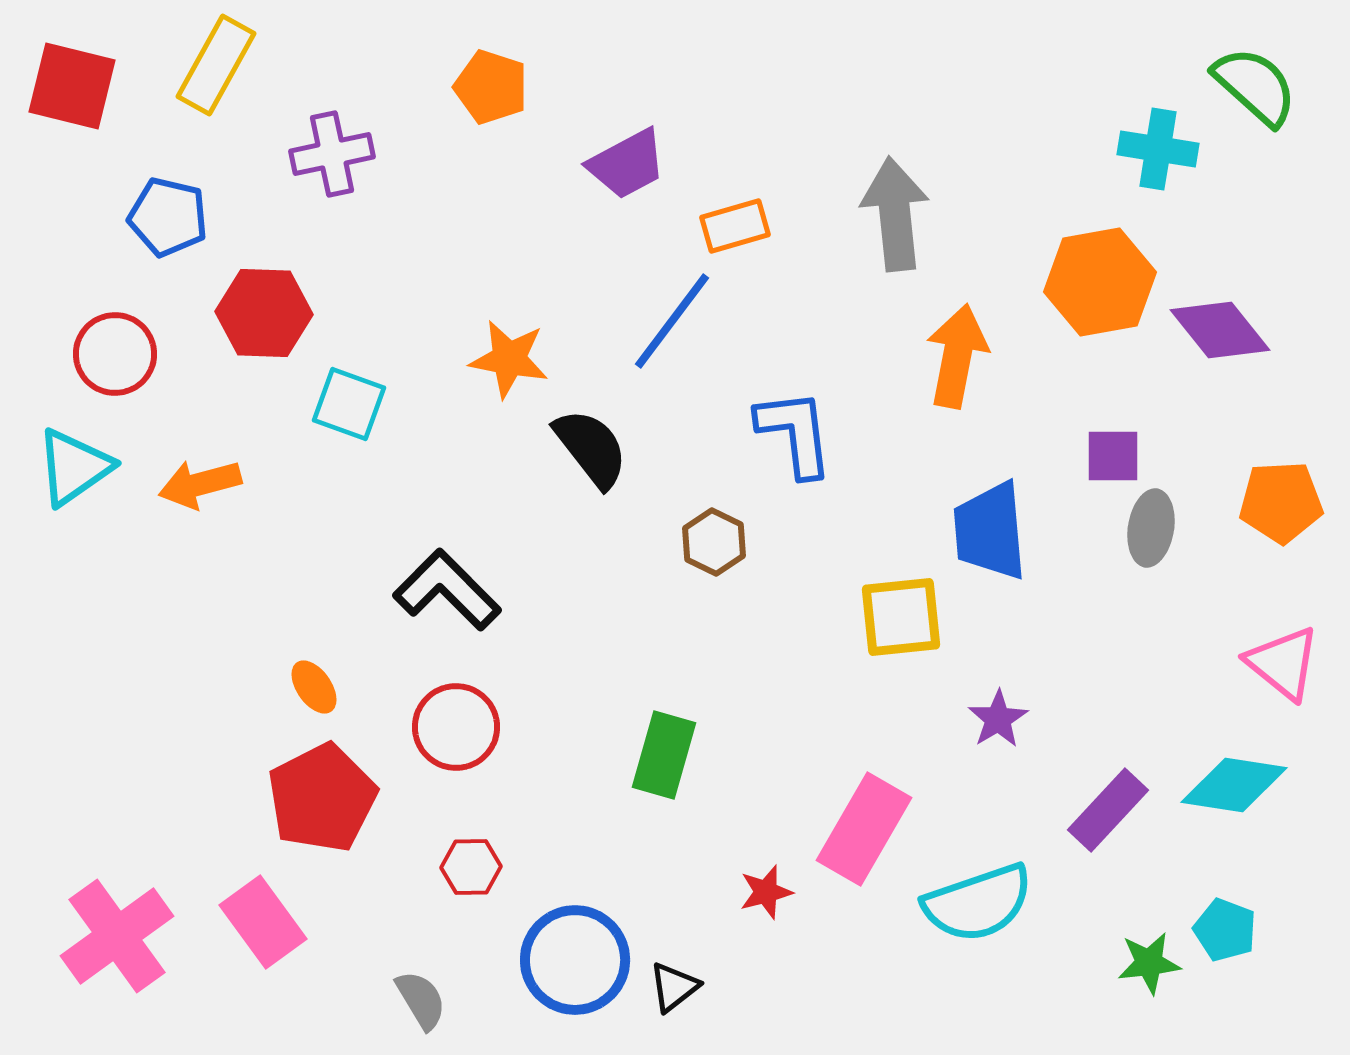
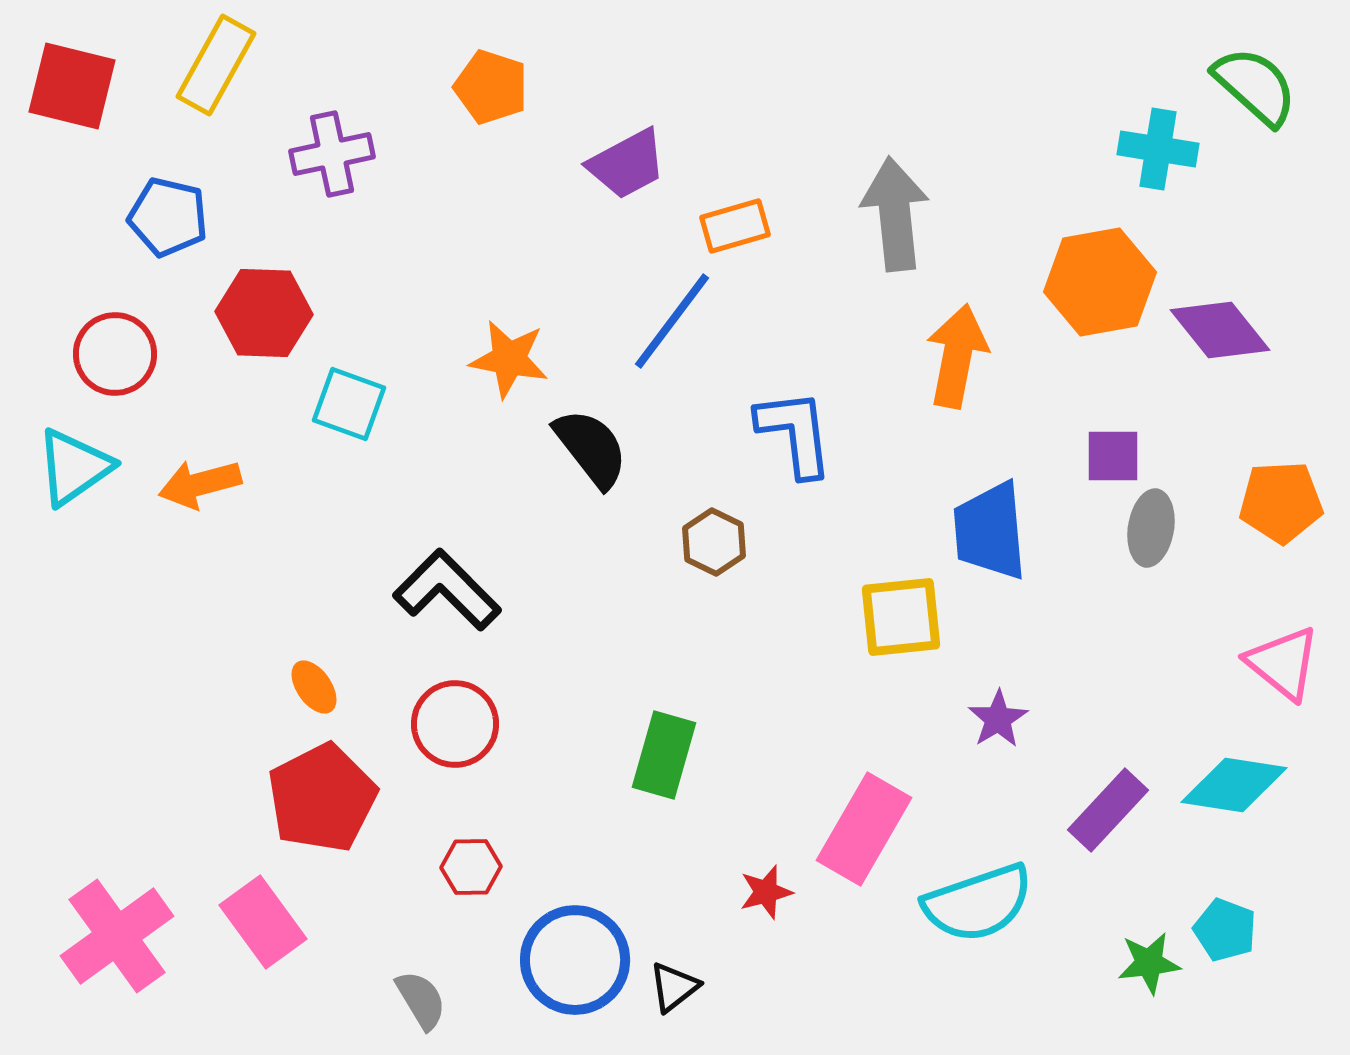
red circle at (456, 727): moved 1 px left, 3 px up
